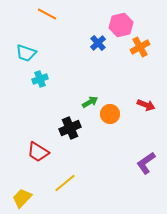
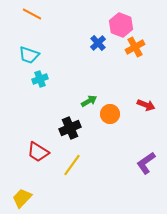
orange line: moved 15 px left
pink hexagon: rotated 25 degrees counterclockwise
orange cross: moved 5 px left
cyan trapezoid: moved 3 px right, 2 px down
green arrow: moved 1 px left, 1 px up
yellow line: moved 7 px right, 18 px up; rotated 15 degrees counterclockwise
